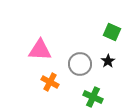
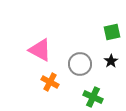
green square: rotated 36 degrees counterclockwise
pink triangle: rotated 25 degrees clockwise
black star: moved 3 px right
